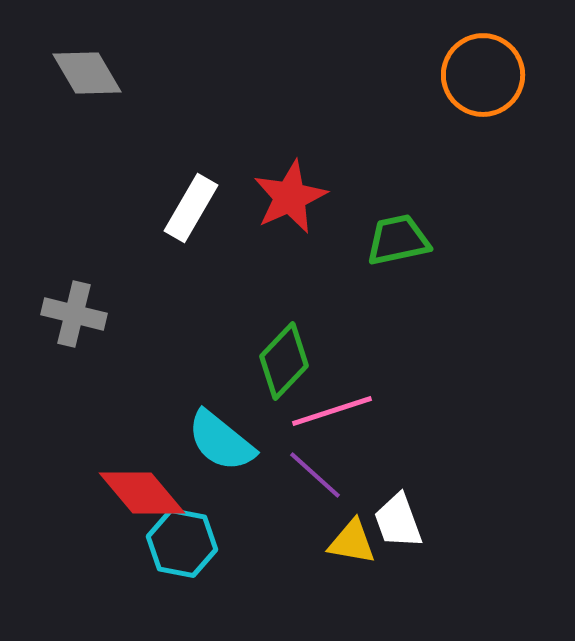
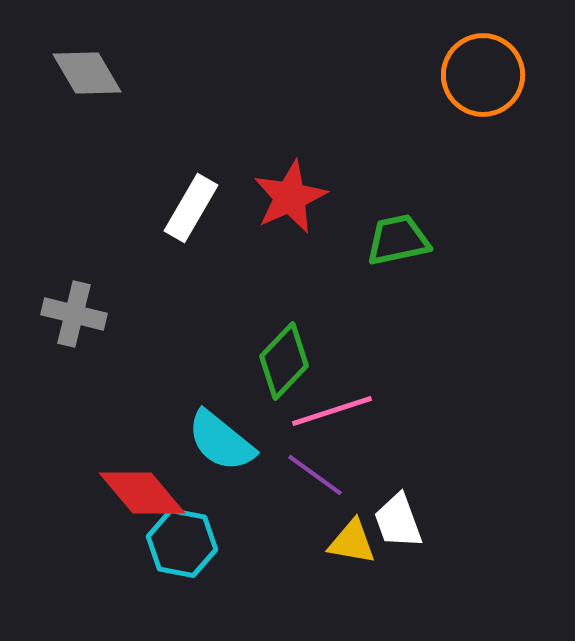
purple line: rotated 6 degrees counterclockwise
